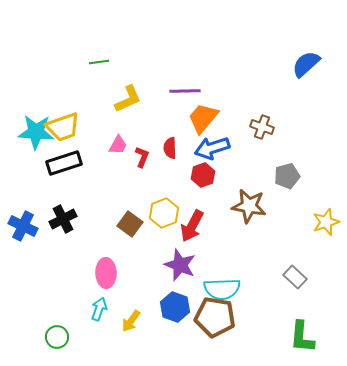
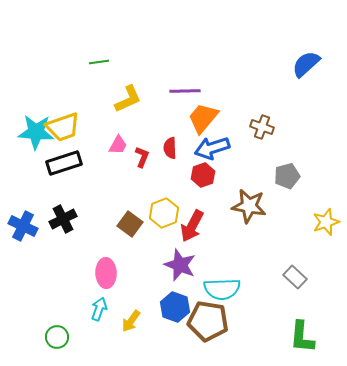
brown pentagon: moved 7 px left, 4 px down
